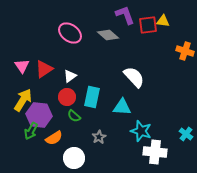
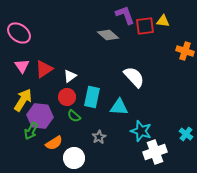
red square: moved 3 px left, 1 px down
pink ellipse: moved 51 px left
cyan triangle: moved 3 px left
purple hexagon: moved 1 px right, 1 px down
orange semicircle: moved 5 px down
white cross: rotated 25 degrees counterclockwise
